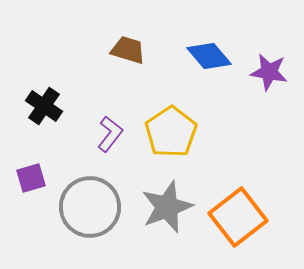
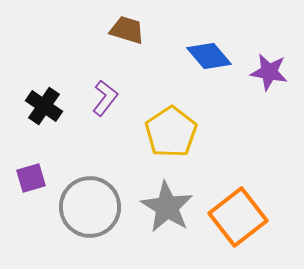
brown trapezoid: moved 1 px left, 20 px up
purple L-shape: moved 5 px left, 36 px up
gray star: rotated 20 degrees counterclockwise
